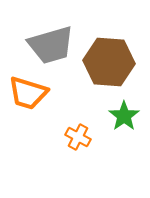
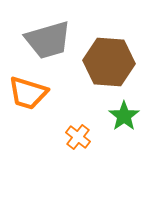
gray trapezoid: moved 3 px left, 5 px up
orange cross: rotated 10 degrees clockwise
